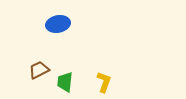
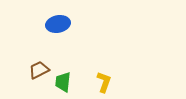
green trapezoid: moved 2 px left
